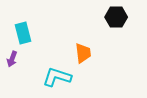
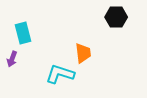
cyan L-shape: moved 3 px right, 3 px up
